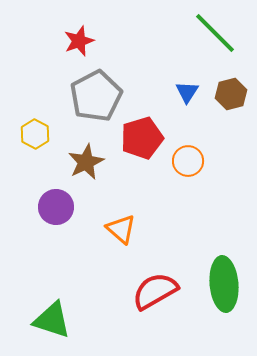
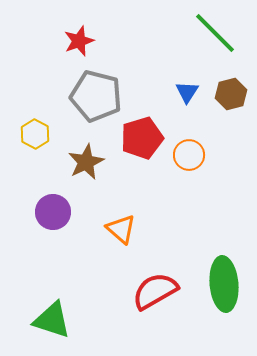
gray pentagon: rotated 30 degrees counterclockwise
orange circle: moved 1 px right, 6 px up
purple circle: moved 3 px left, 5 px down
